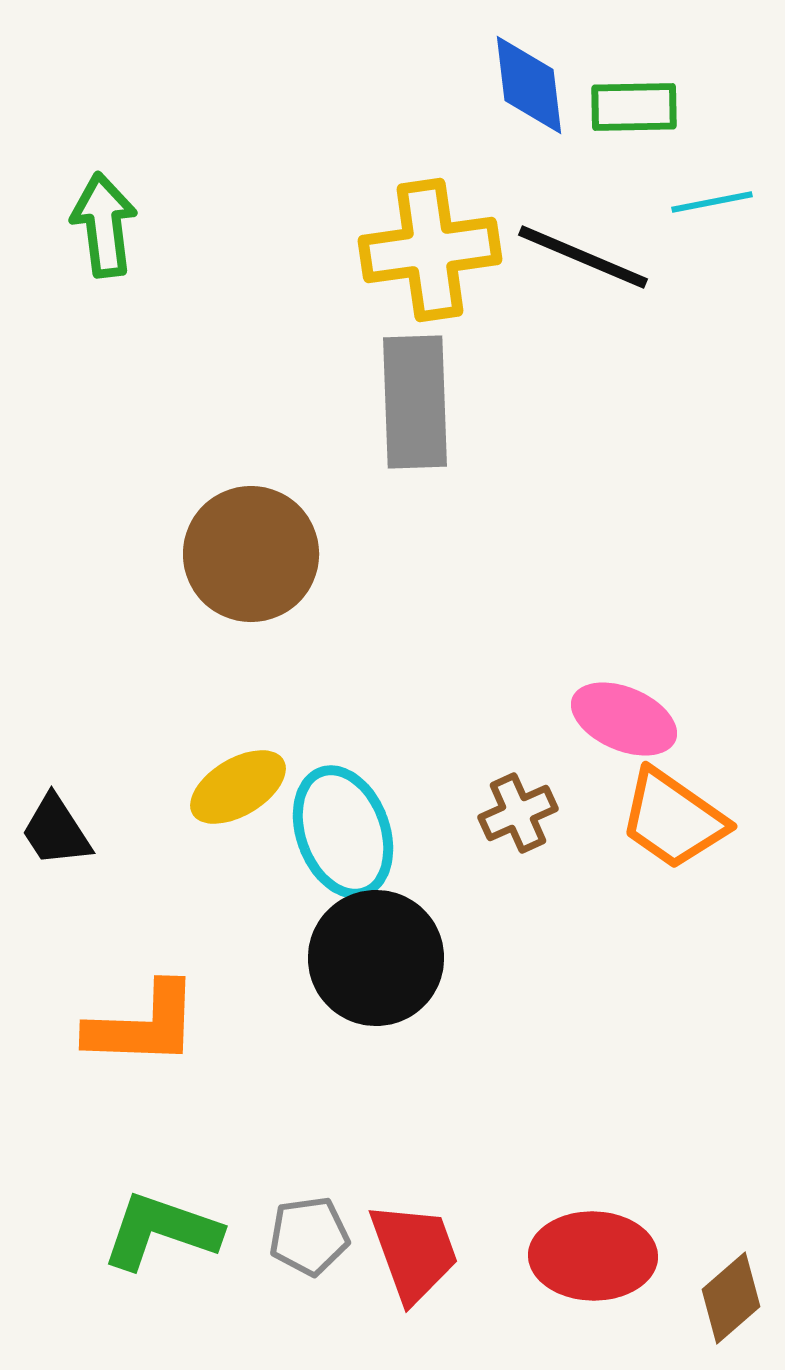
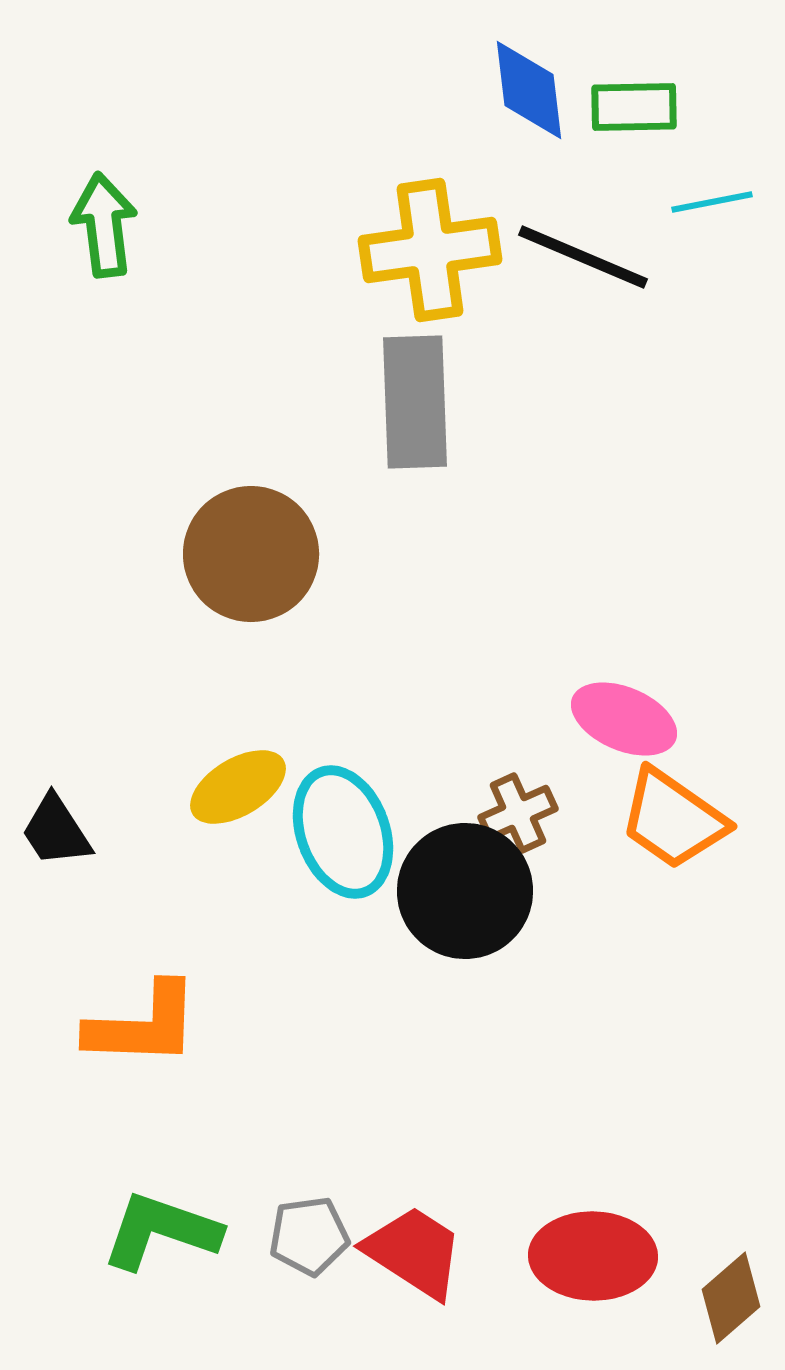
blue diamond: moved 5 px down
black circle: moved 89 px right, 67 px up
red trapezoid: rotated 37 degrees counterclockwise
